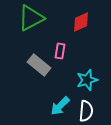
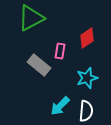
red diamond: moved 6 px right, 16 px down; rotated 10 degrees counterclockwise
cyan star: moved 2 px up
